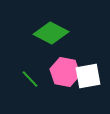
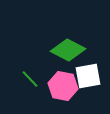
green diamond: moved 17 px right, 17 px down
pink hexagon: moved 2 px left, 14 px down
